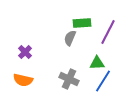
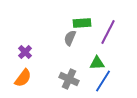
orange semicircle: moved 2 px up; rotated 66 degrees counterclockwise
